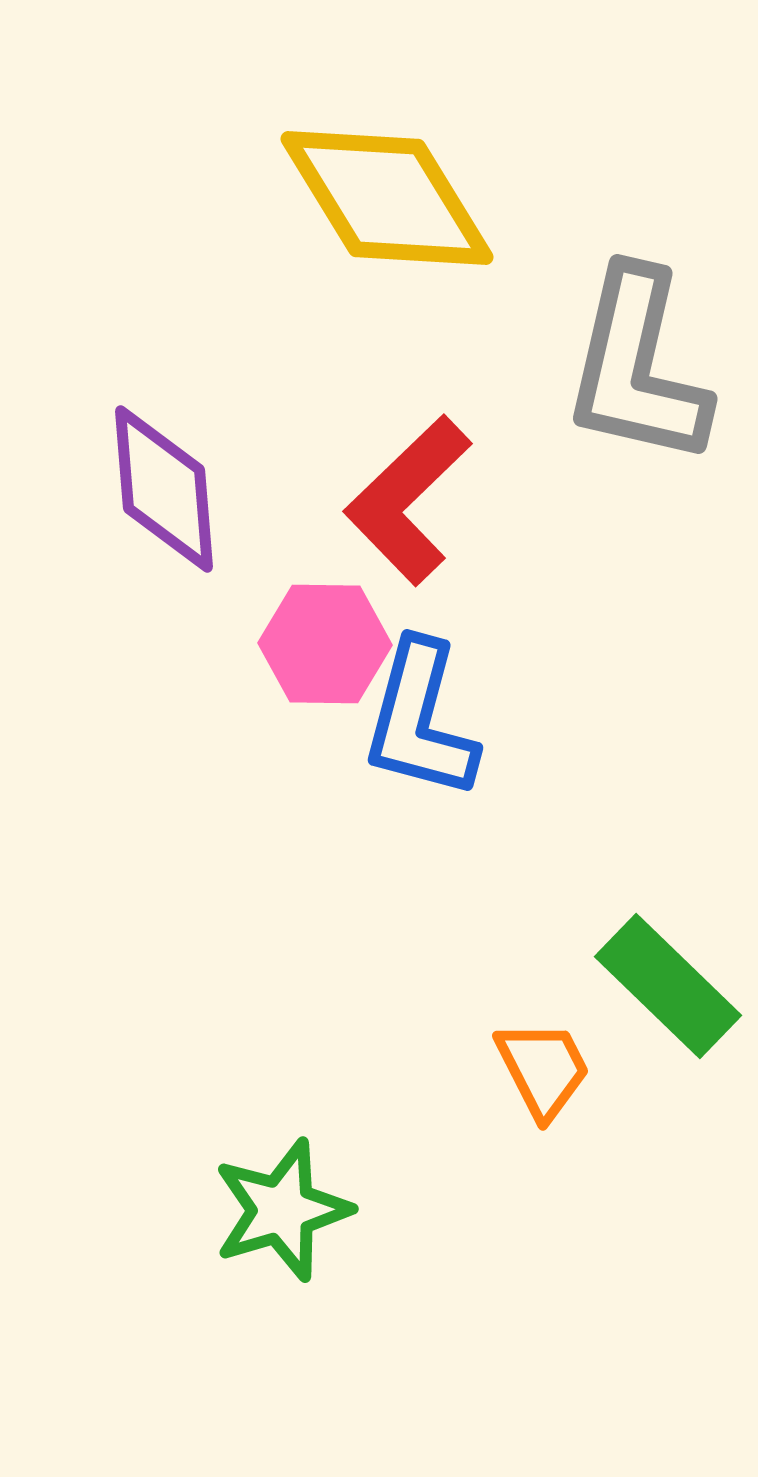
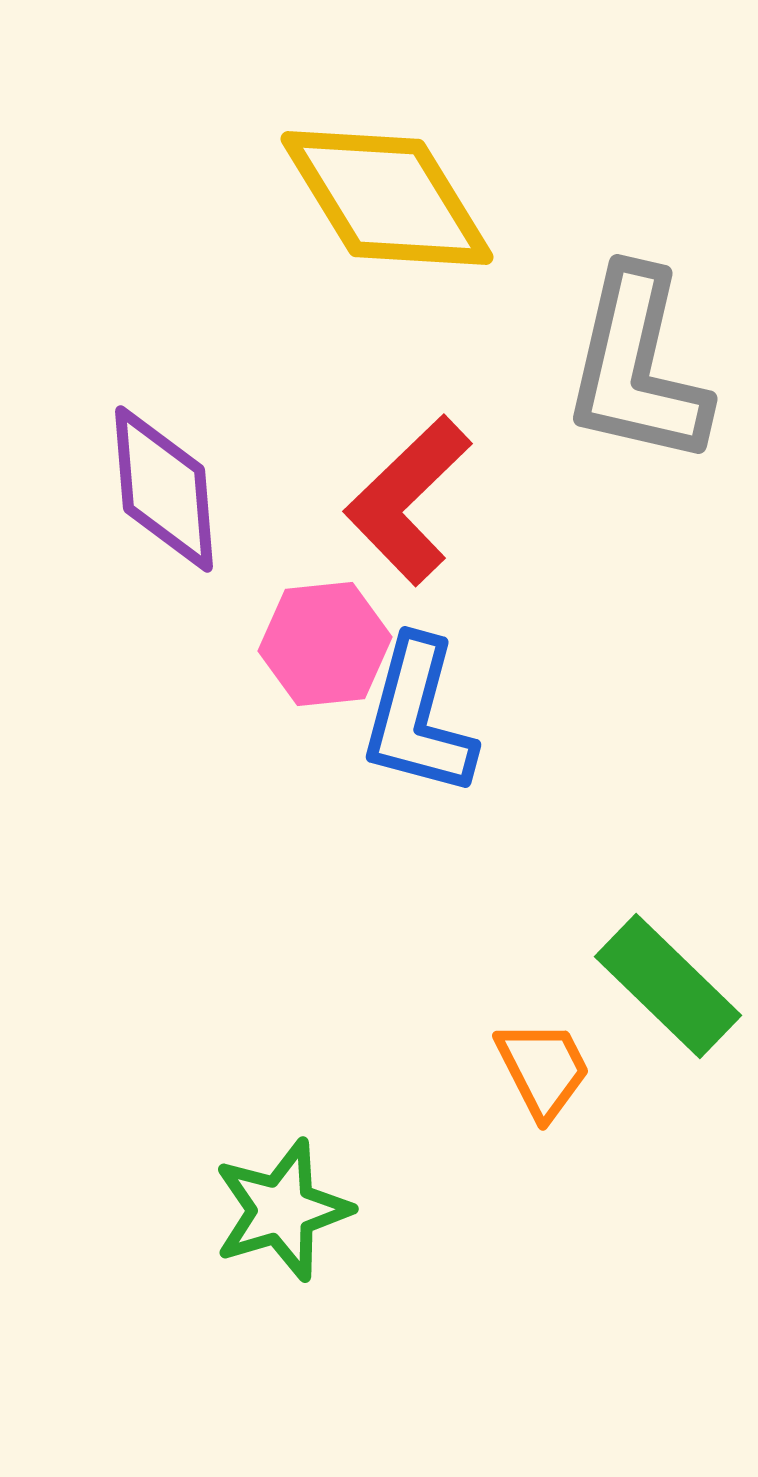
pink hexagon: rotated 7 degrees counterclockwise
blue L-shape: moved 2 px left, 3 px up
